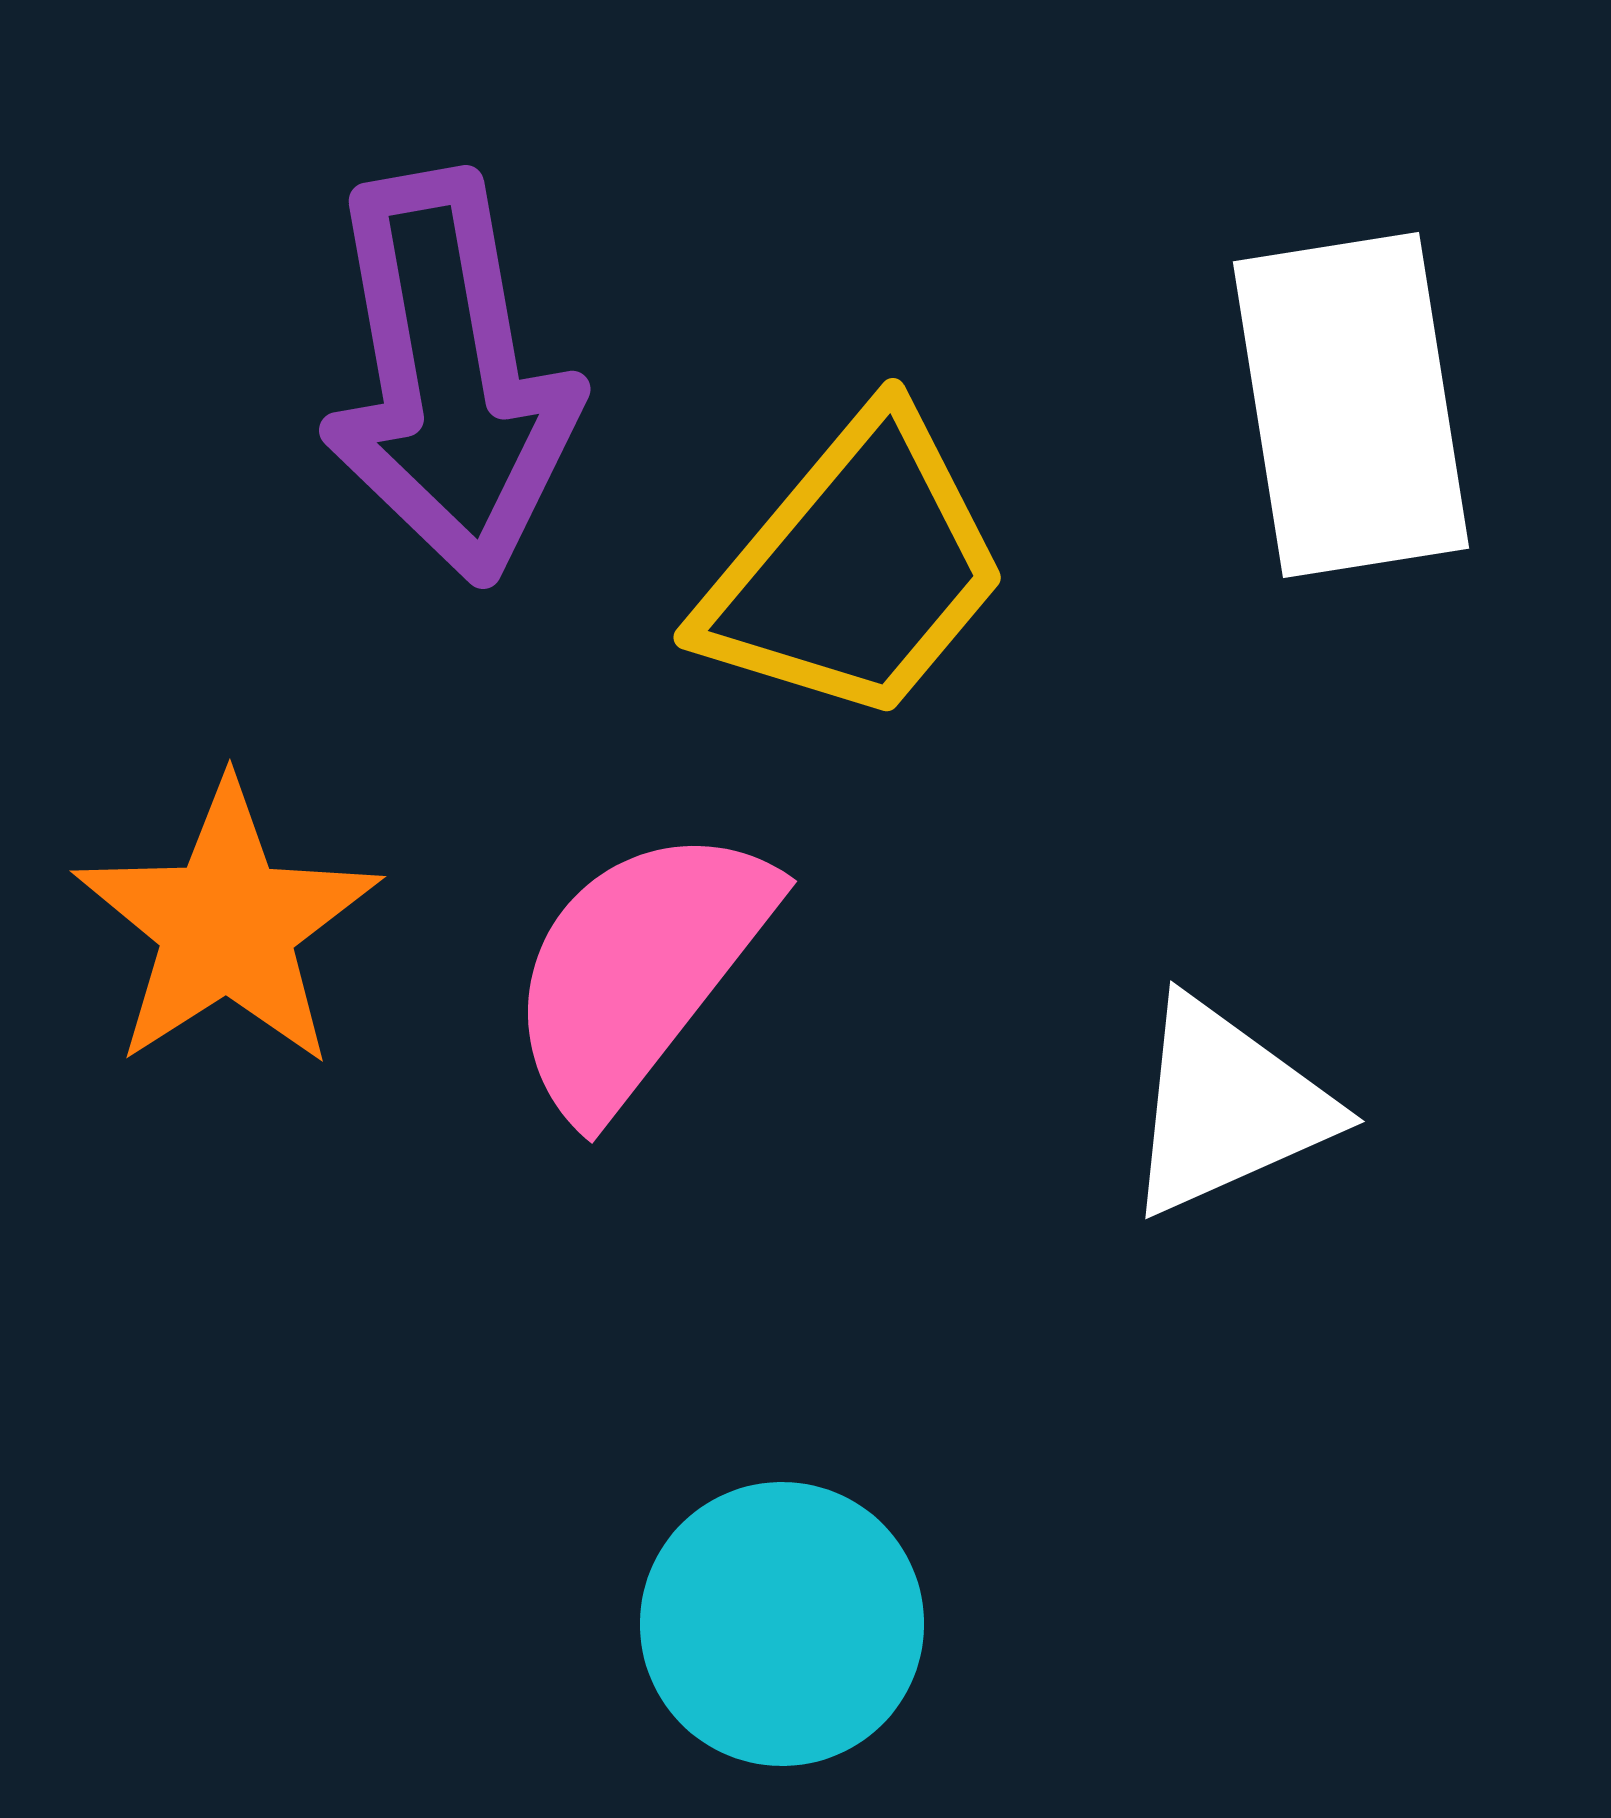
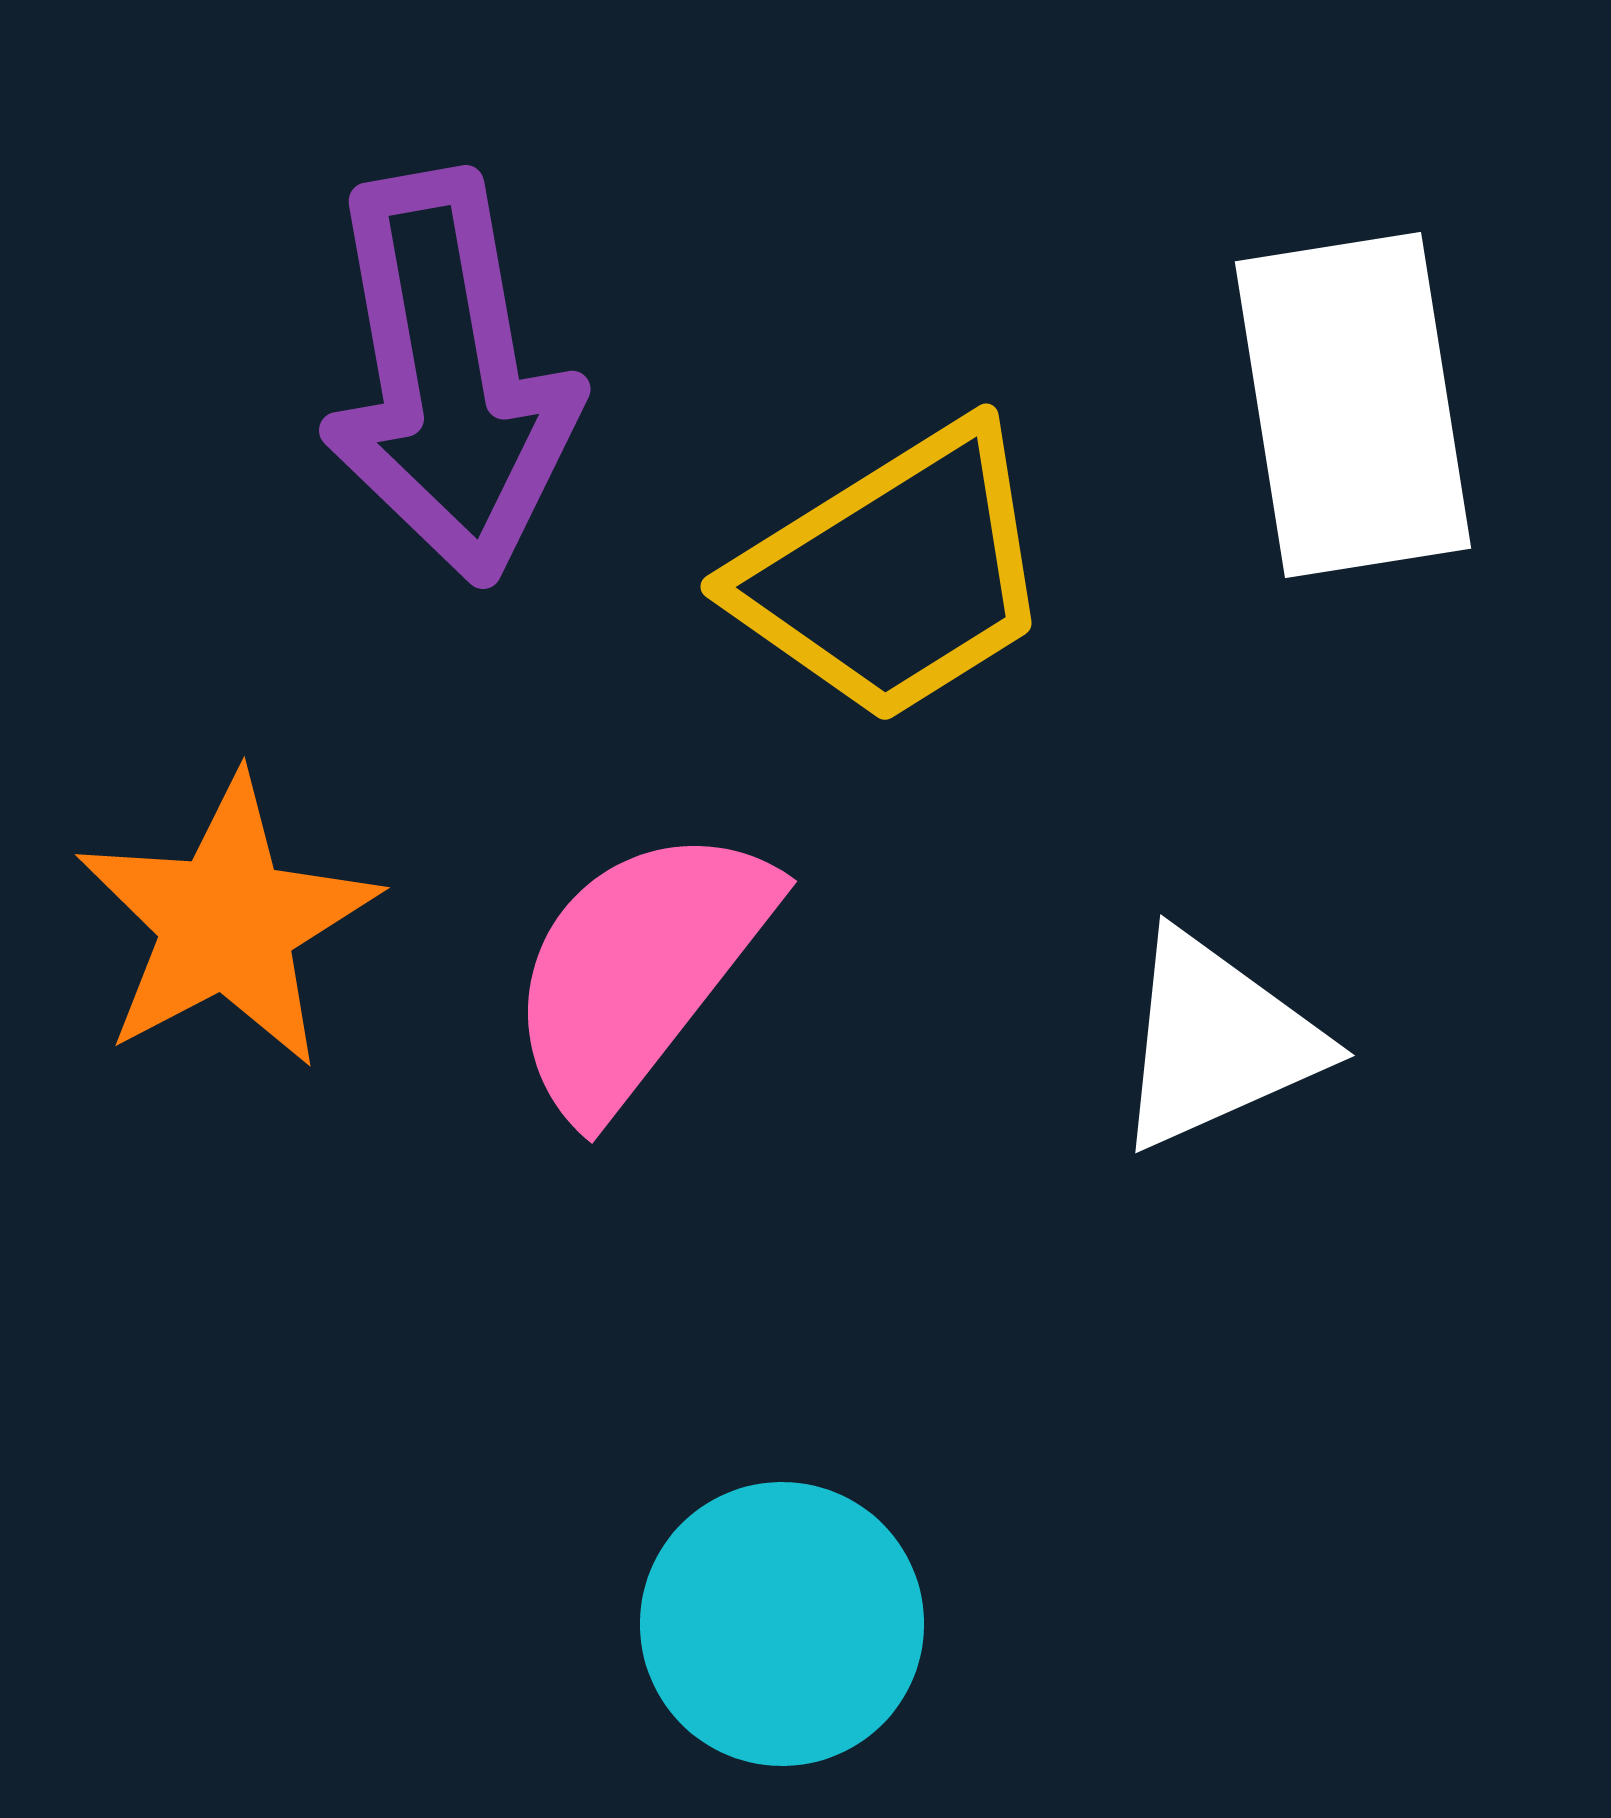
white rectangle: moved 2 px right
yellow trapezoid: moved 40 px right, 5 px down; rotated 18 degrees clockwise
orange star: moved 3 px up; rotated 5 degrees clockwise
white triangle: moved 10 px left, 66 px up
